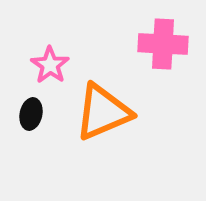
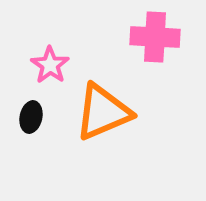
pink cross: moved 8 px left, 7 px up
black ellipse: moved 3 px down
